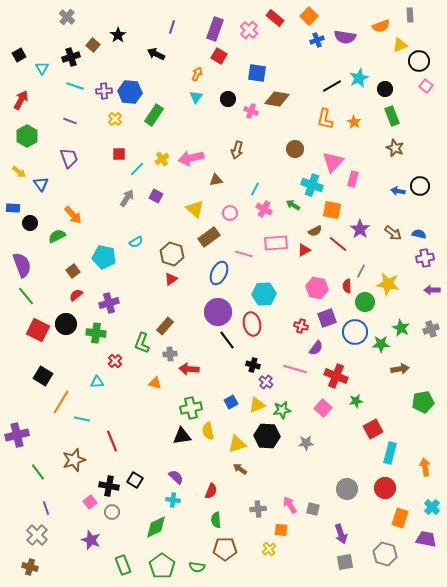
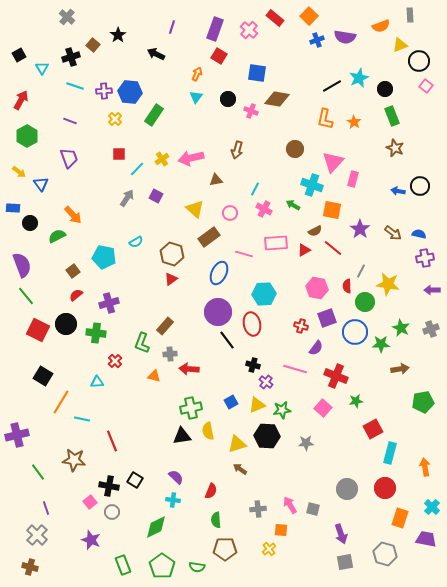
red line at (338, 244): moved 5 px left, 4 px down
orange triangle at (155, 383): moved 1 px left, 7 px up
brown star at (74, 460): rotated 25 degrees clockwise
